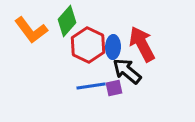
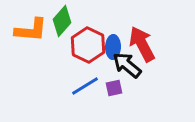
green diamond: moved 5 px left
orange L-shape: rotated 48 degrees counterclockwise
black arrow: moved 6 px up
blue line: moved 6 px left; rotated 24 degrees counterclockwise
